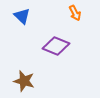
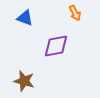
blue triangle: moved 3 px right, 2 px down; rotated 24 degrees counterclockwise
purple diamond: rotated 32 degrees counterclockwise
